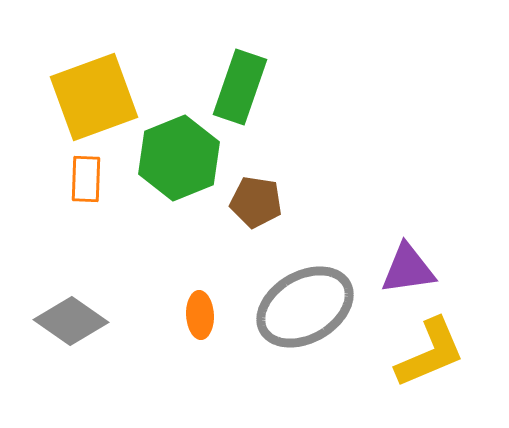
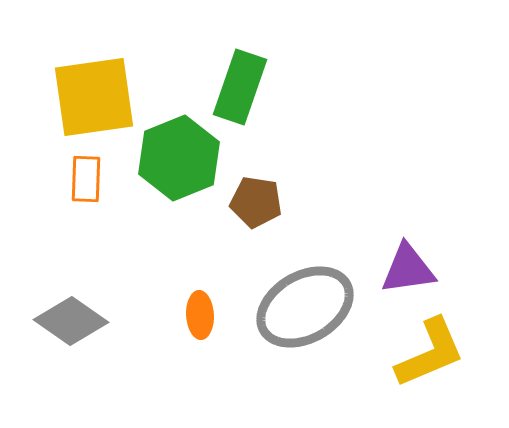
yellow square: rotated 12 degrees clockwise
